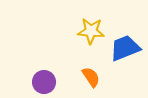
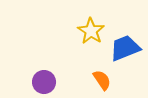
yellow star: rotated 28 degrees clockwise
orange semicircle: moved 11 px right, 3 px down
